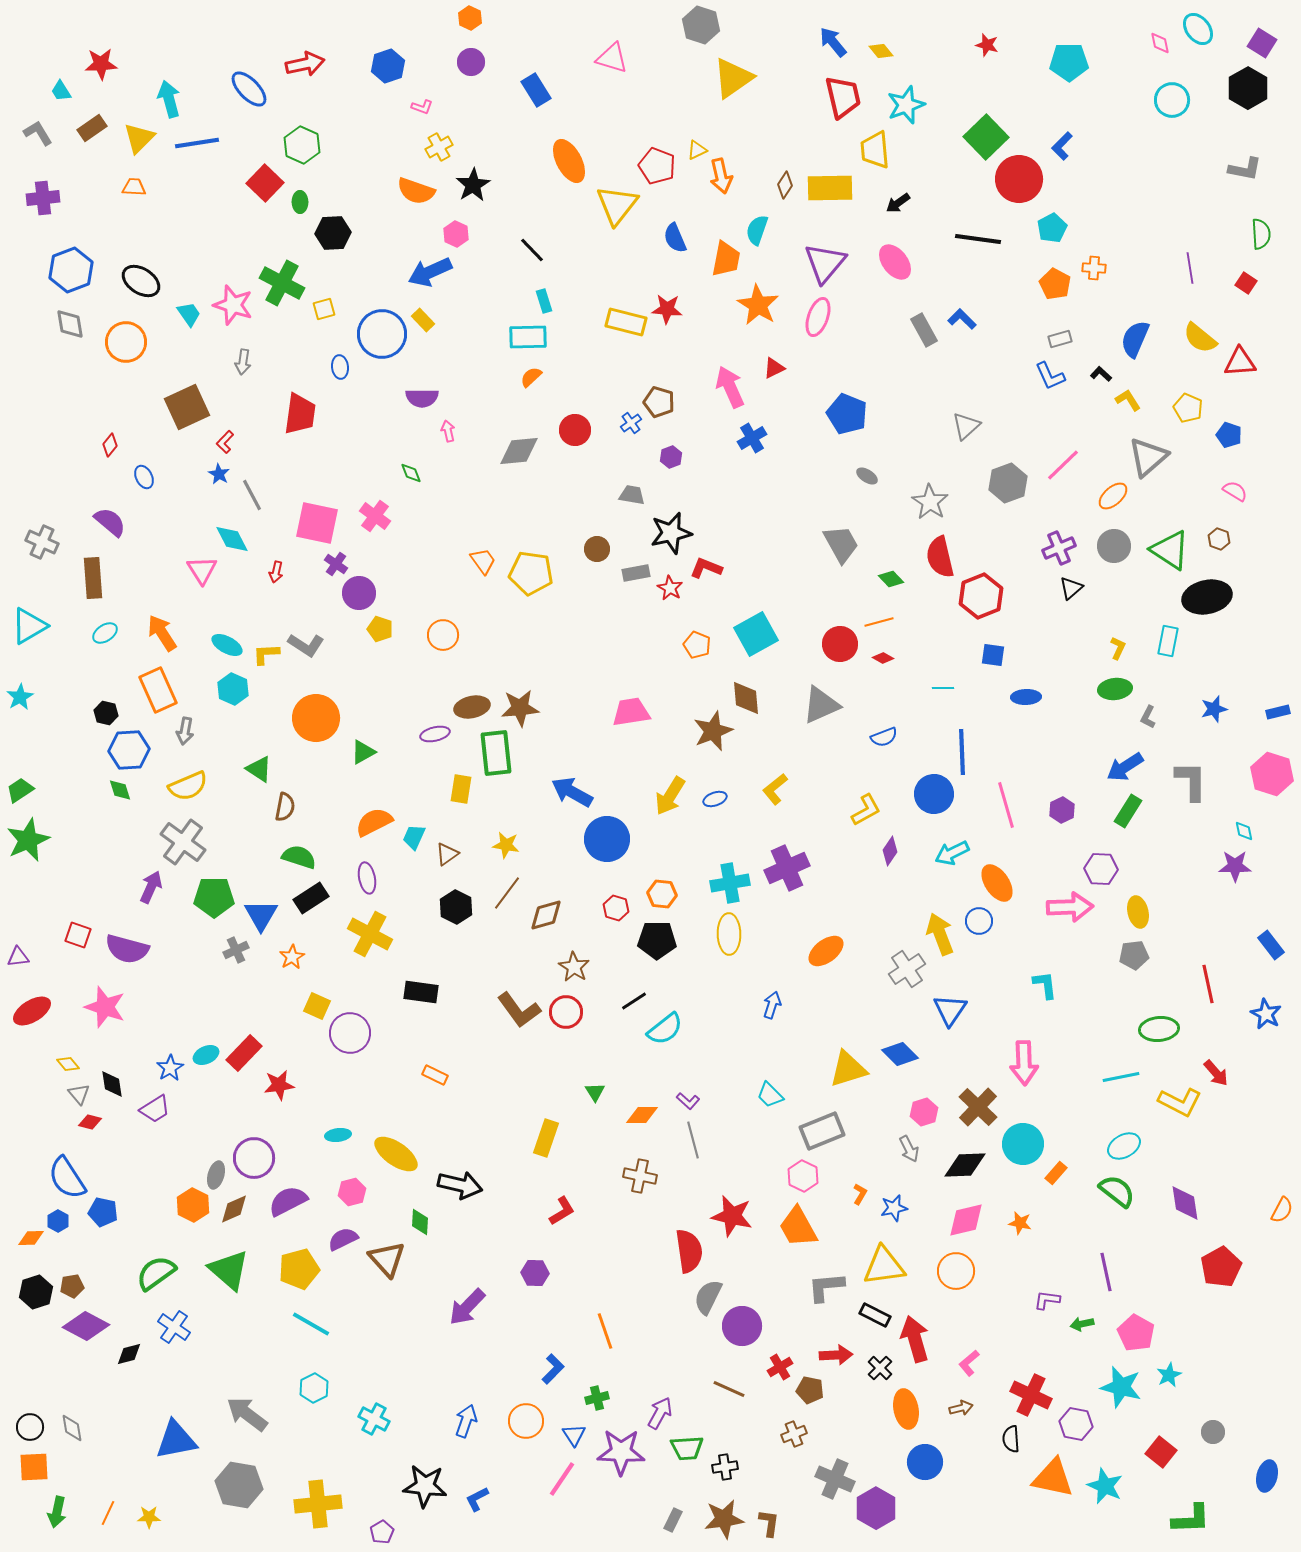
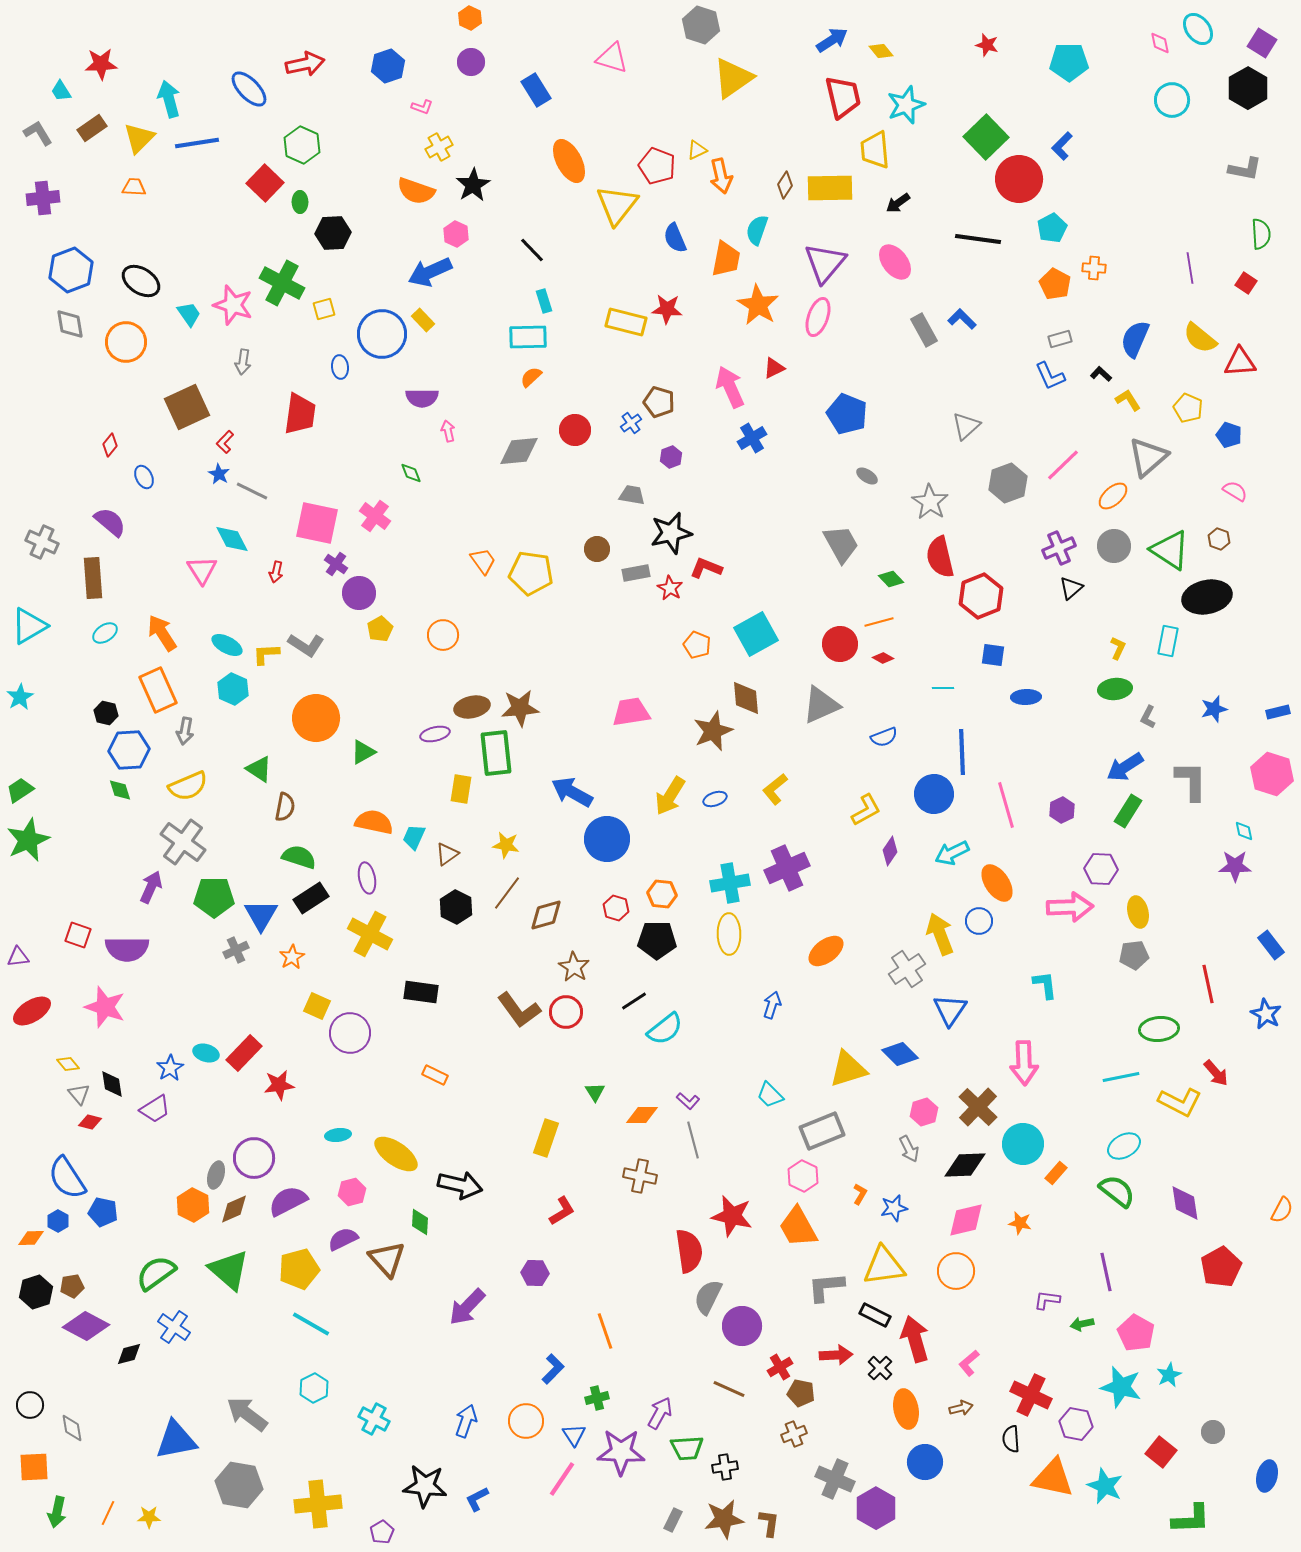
blue arrow at (833, 42): moved 1 px left, 2 px up; rotated 96 degrees clockwise
gray line at (252, 495): moved 4 px up; rotated 36 degrees counterclockwise
yellow pentagon at (380, 629): rotated 25 degrees clockwise
orange semicircle at (374, 822): rotated 39 degrees clockwise
purple semicircle at (127, 949): rotated 15 degrees counterclockwise
cyan ellipse at (206, 1055): moved 2 px up; rotated 40 degrees clockwise
brown pentagon at (810, 1390): moved 9 px left, 3 px down
black circle at (30, 1427): moved 22 px up
